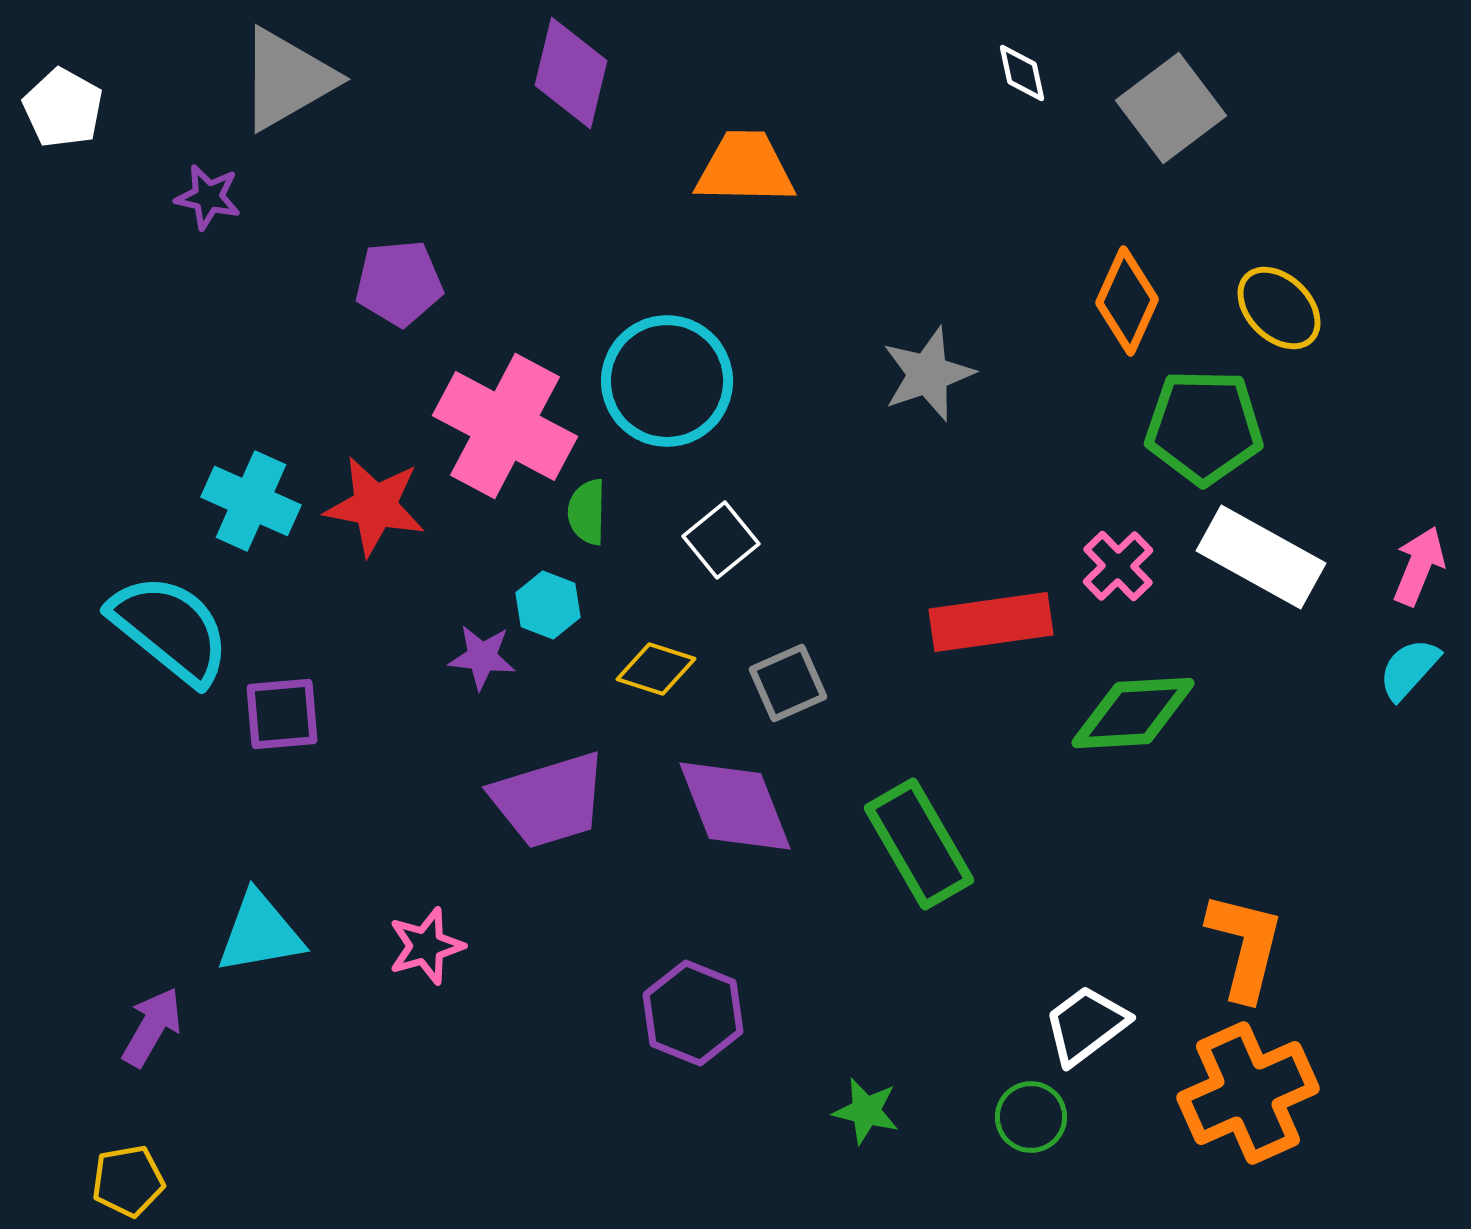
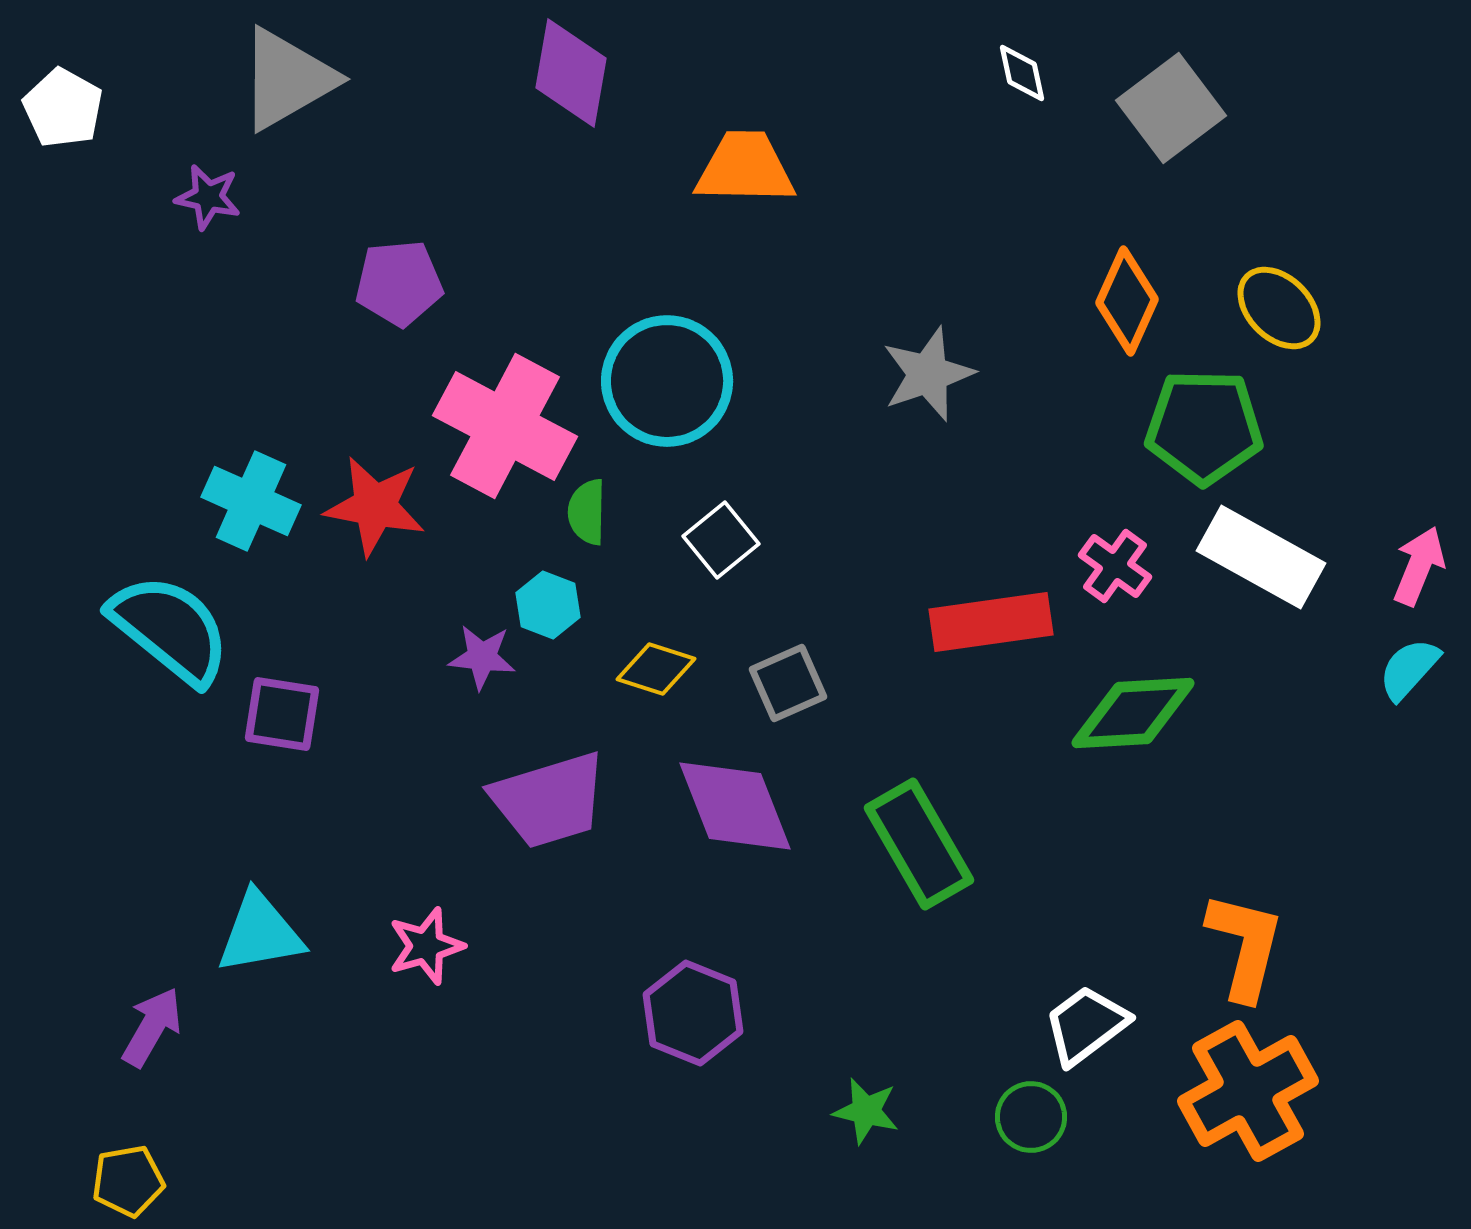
purple diamond at (571, 73): rotated 4 degrees counterclockwise
pink cross at (1118, 566): moved 3 px left; rotated 10 degrees counterclockwise
purple square at (282, 714): rotated 14 degrees clockwise
orange cross at (1248, 1093): moved 2 px up; rotated 5 degrees counterclockwise
